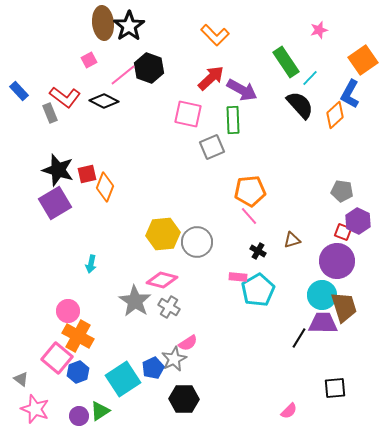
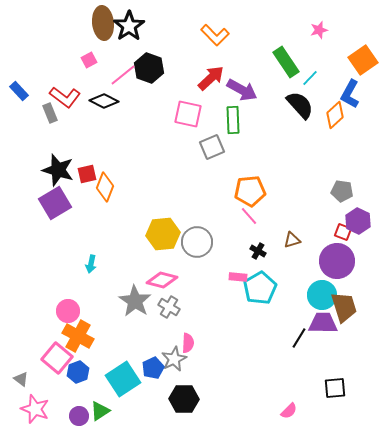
cyan pentagon at (258, 290): moved 2 px right, 2 px up
pink semicircle at (188, 343): rotated 54 degrees counterclockwise
